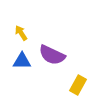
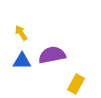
purple semicircle: rotated 144 degrees clockwise
yellow rectangle: moved 2 px left, 1 px up
